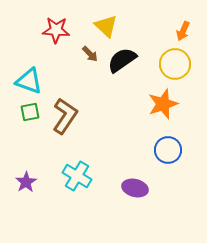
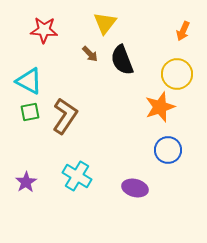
yellow triangle: moved 1 px left, 3 px up; rotated 25 degrees clockwise
red star: moved 12 px left
black semicircle: rotated 76 degrees counterclockwise
yellow circle: moved 2 px right, 10 px down
cyan triangle: rotated 8 degrees clockwise
orange star: moved 3 px left, 3 px down
